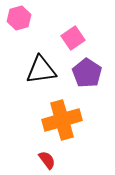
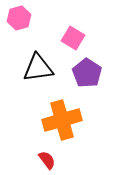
pink square: rotated 25 degrees counterclockwise
black triangle: moved 3 px left, 2 px up
